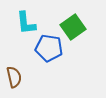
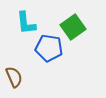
brown semicircle: rotated 10 degrees counterclockwise
